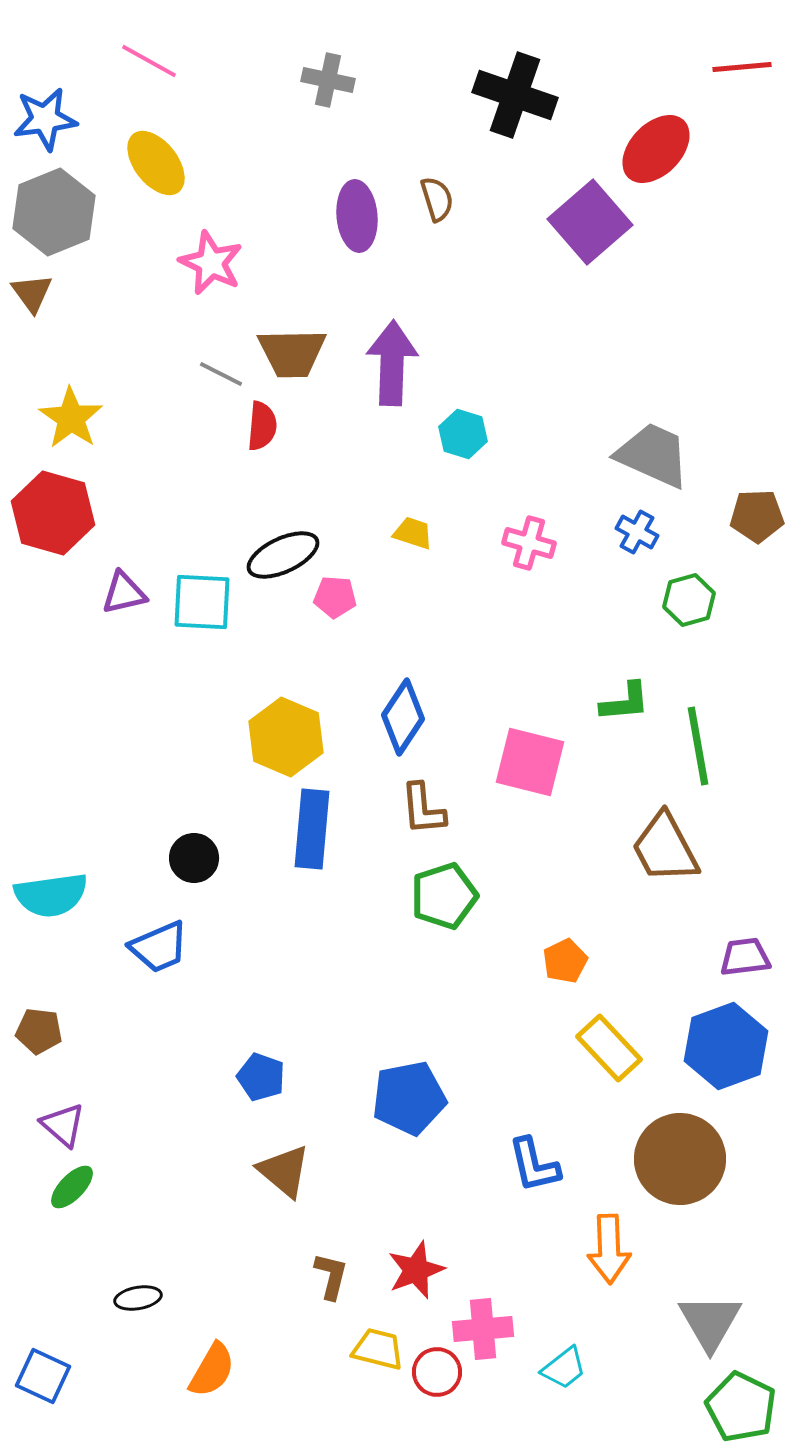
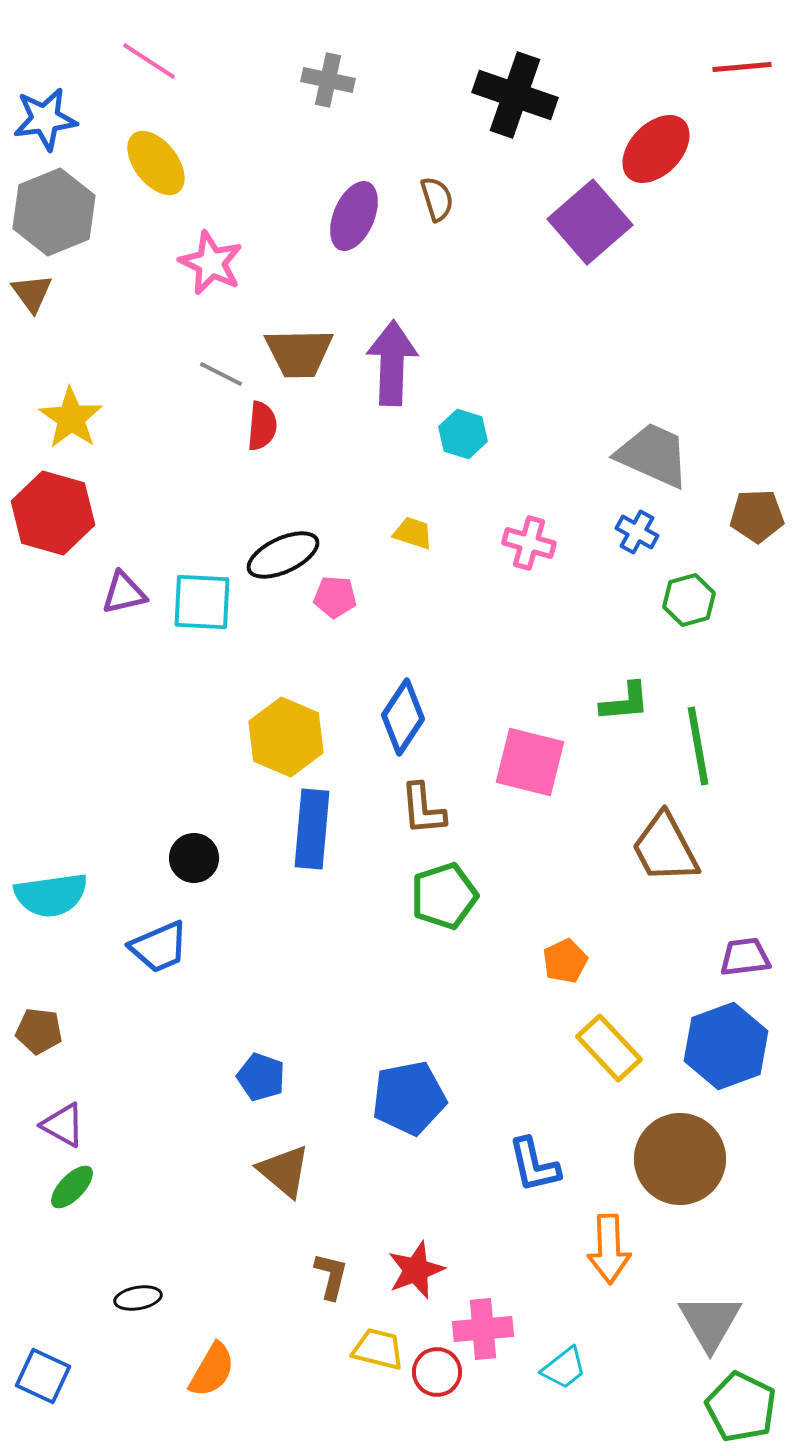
pink line at (149, 61): rotated 4 degrees clockwise
purple ellipse at (357, 216): moved 3 px left; rotated 28 degrees clockwise
brown trapezoid at (292, 353): moved 7 px right
purple triangle at (63, 1125): rotated 12 degrees counterclockwise
